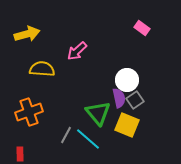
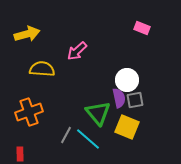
pink rectangle: rotated 14 degrees counterclockwise
gray square: rotated 24 degrees clockwise
yellow square: moved 2 px down
